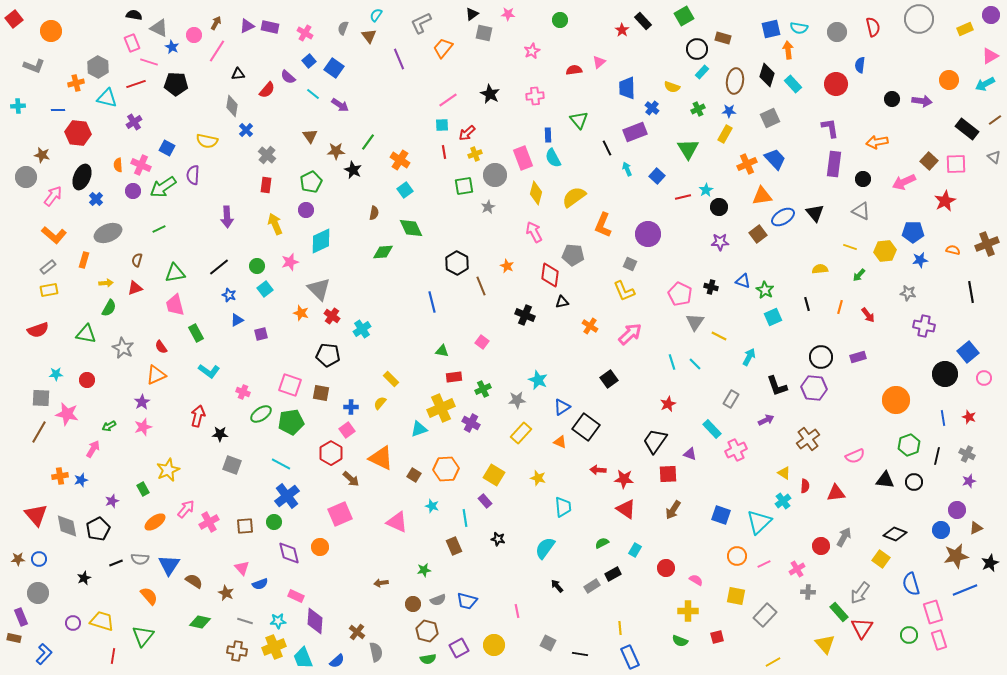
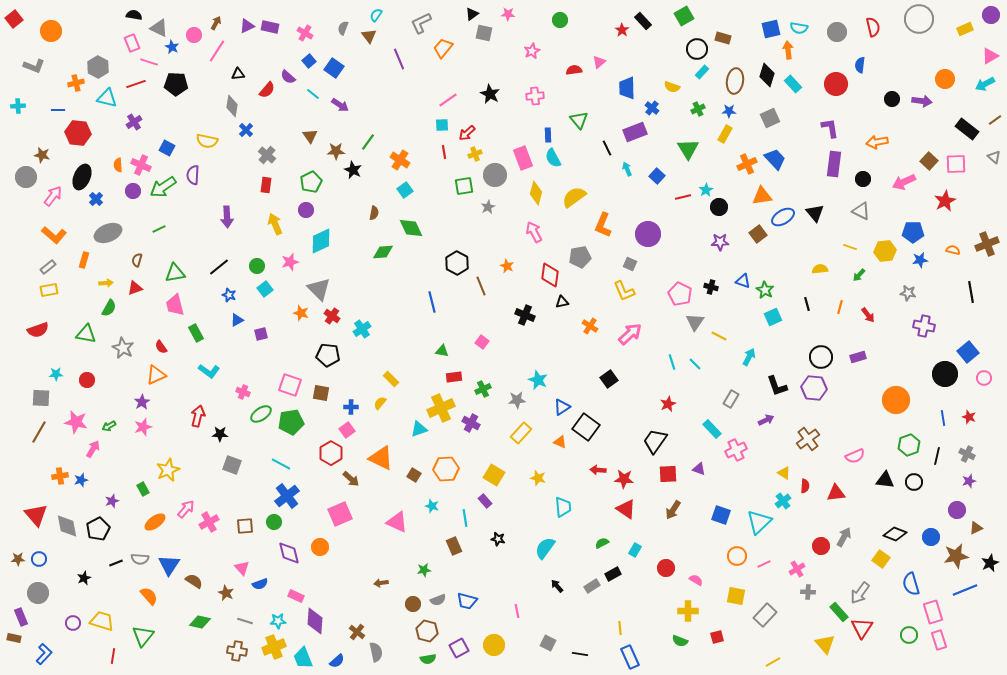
orange circle at (949, 80): moved 4 px left, 1 px up
gray pentagon at (573, 255): moved 7 px right, 2 px down; rotated 15 degrees counterclockwise
pink star at (67, 414): moved 9 px right, 8 px down
purple triangle at (690, 454): moved 9 px right, 15 px down
blue circle at (941, 530): moved 10 px left, 7 px down
